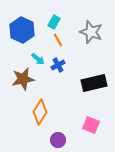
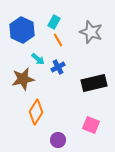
blue cross: moved 2 px down
orange diamond: moved 4 px left
